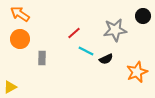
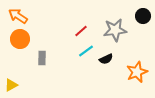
orange arrow: moved 2 px left, 2 px down
red line: moved 7 px right, 2 px up
cyan line: rotated 63 degrees counterclockwise
yellow triangle: moved 1 px right, 2 px up
